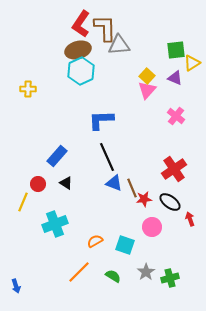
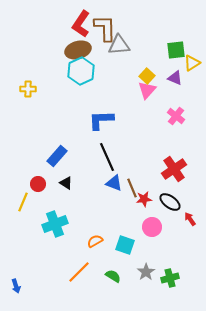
red arrow: rotated 16 degrees counterclockwise
